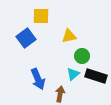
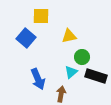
blue square: rotated 12 degrees counterclockwise
green circle: moved 1 px down
cyan triangle: moved 2 px left, 2 px up
brown arrow: moved 1 px right
